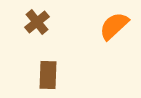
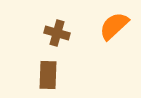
brown cross: moved 20 px right, 11 px down; rotated 35 degrees counterclockwise
